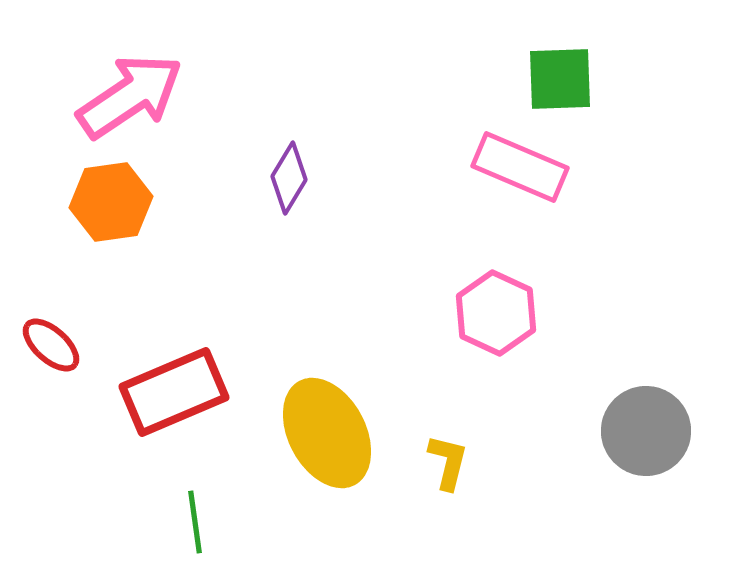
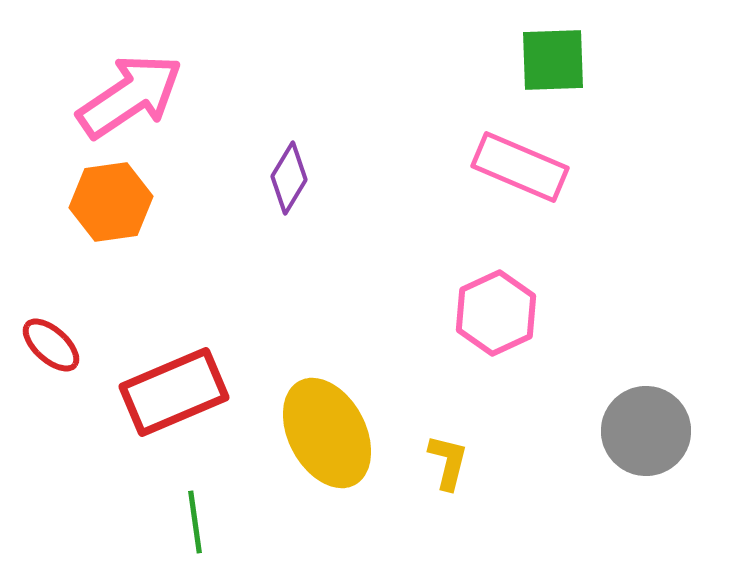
green square: moved 7 px left, 19 px up
pink hexagon: rotated 10 degrees clockwise
